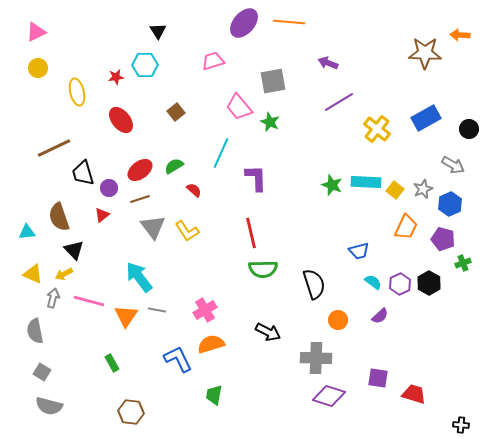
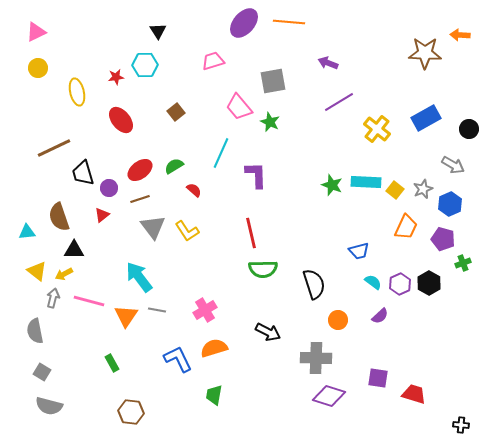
purple L-shape at (256, 178): moved 3 px up
black triangle at (74, 250): rotated 45 degrees counterclockwise
yellow triangle at (33, 274): moved 4 px right, 3 px up; rotated 15 degrees clockwise
orange semicircle at (211, 344): moved 3 px right, 4 px down
